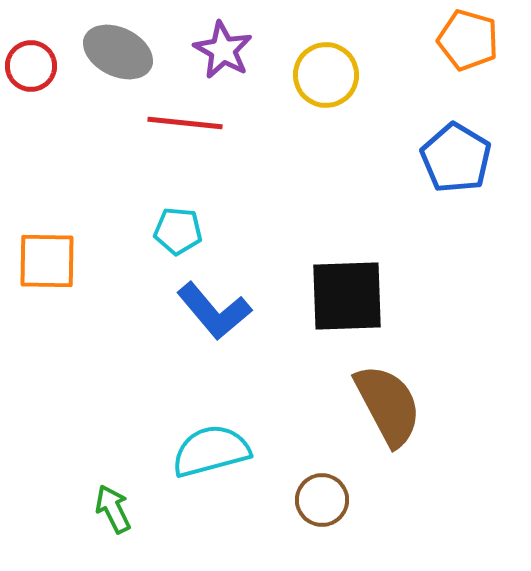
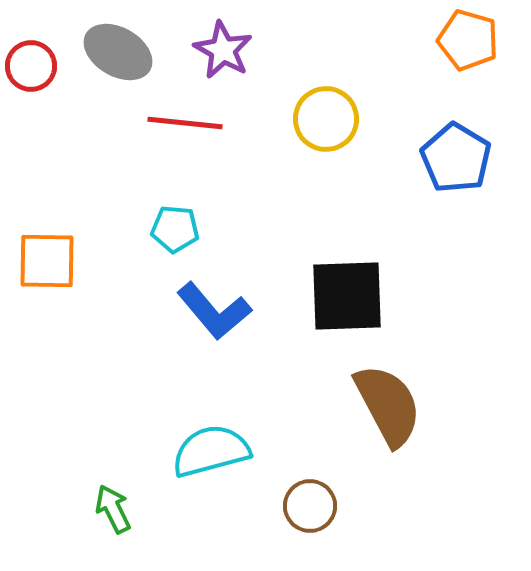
gray ellipse: rotated 4 degrees clockwise
yellow circle: moved 44 px down
cyan pentagon: moved 3 px left, 2 px up
brown circle: moved 12 px left, 6 px down
